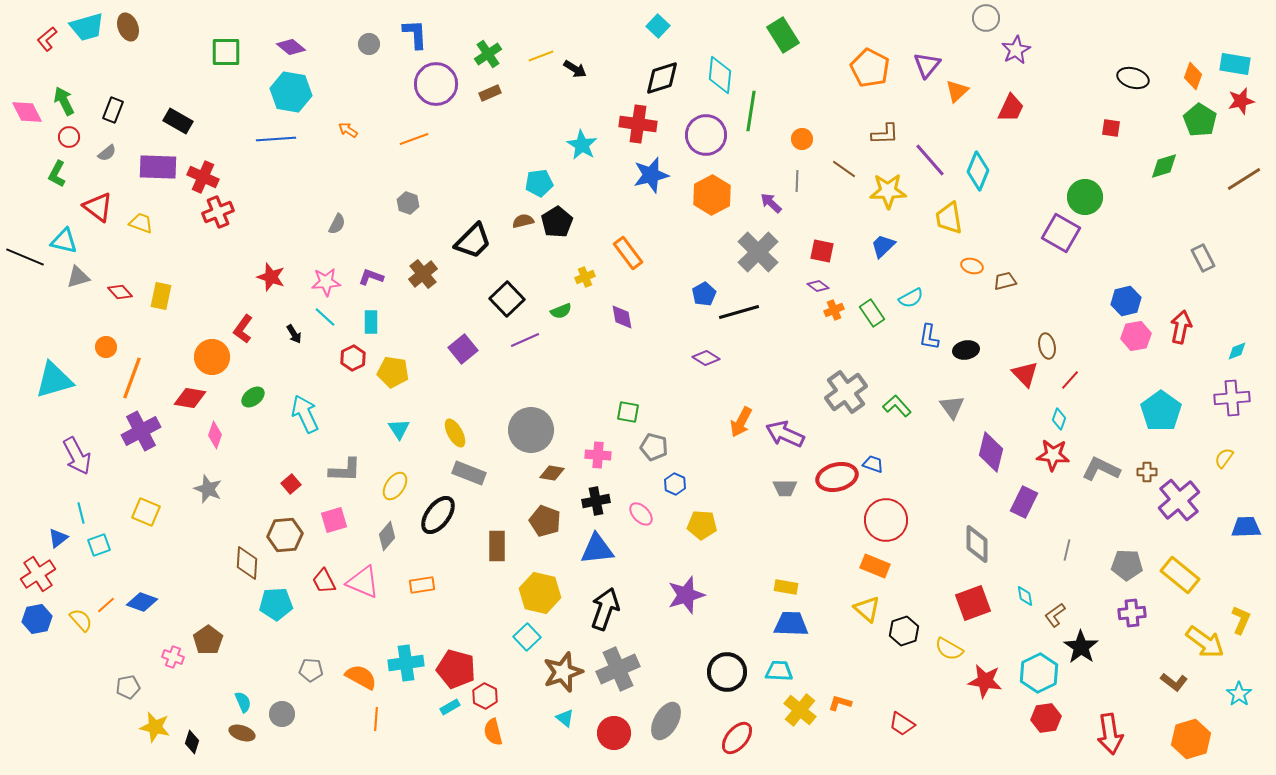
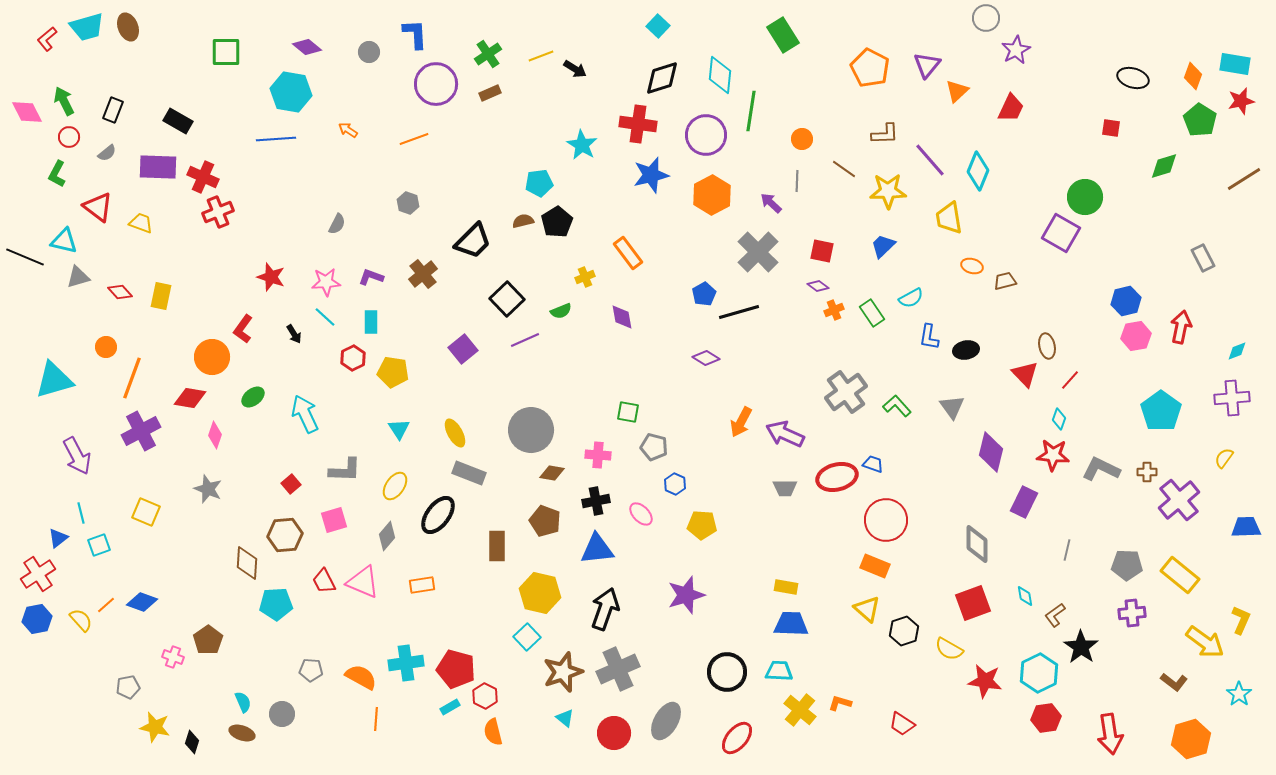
gray circle at (369, 44): moved 8 px down
purple diamond at (291, 47): moved 16 px right
